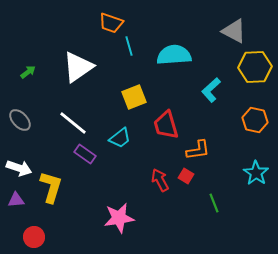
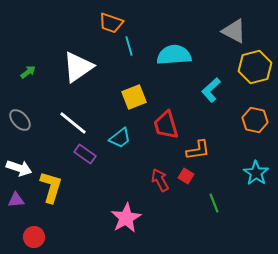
yellow hexagon: rotated 12 degrees counterclockwise
pink star: moved 7 px right; rotated 20 degrees counterclockwise
